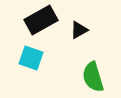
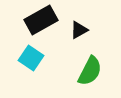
cyan square: rotated 15 degrees clockwise
green semicircle: moved 3 px left, 6 px up; rotated 136 degrees counterclockwise
